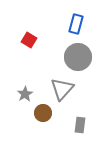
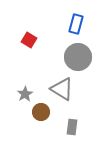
gray triangle: rotated 40 degrees counterclockwise
brown circle: moved 2 px left, 1 px up
gray rectangle: moved 8 px left, 2 px down
